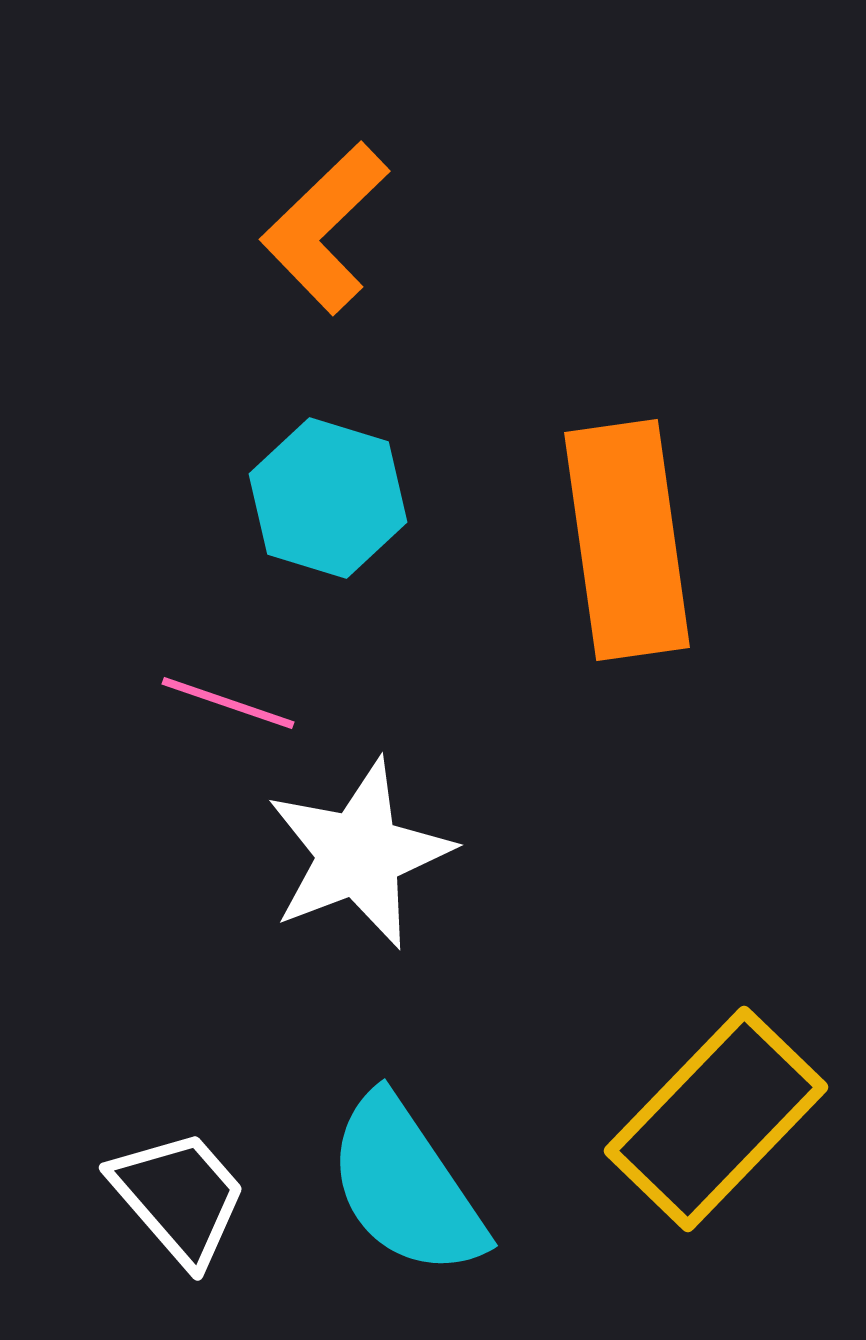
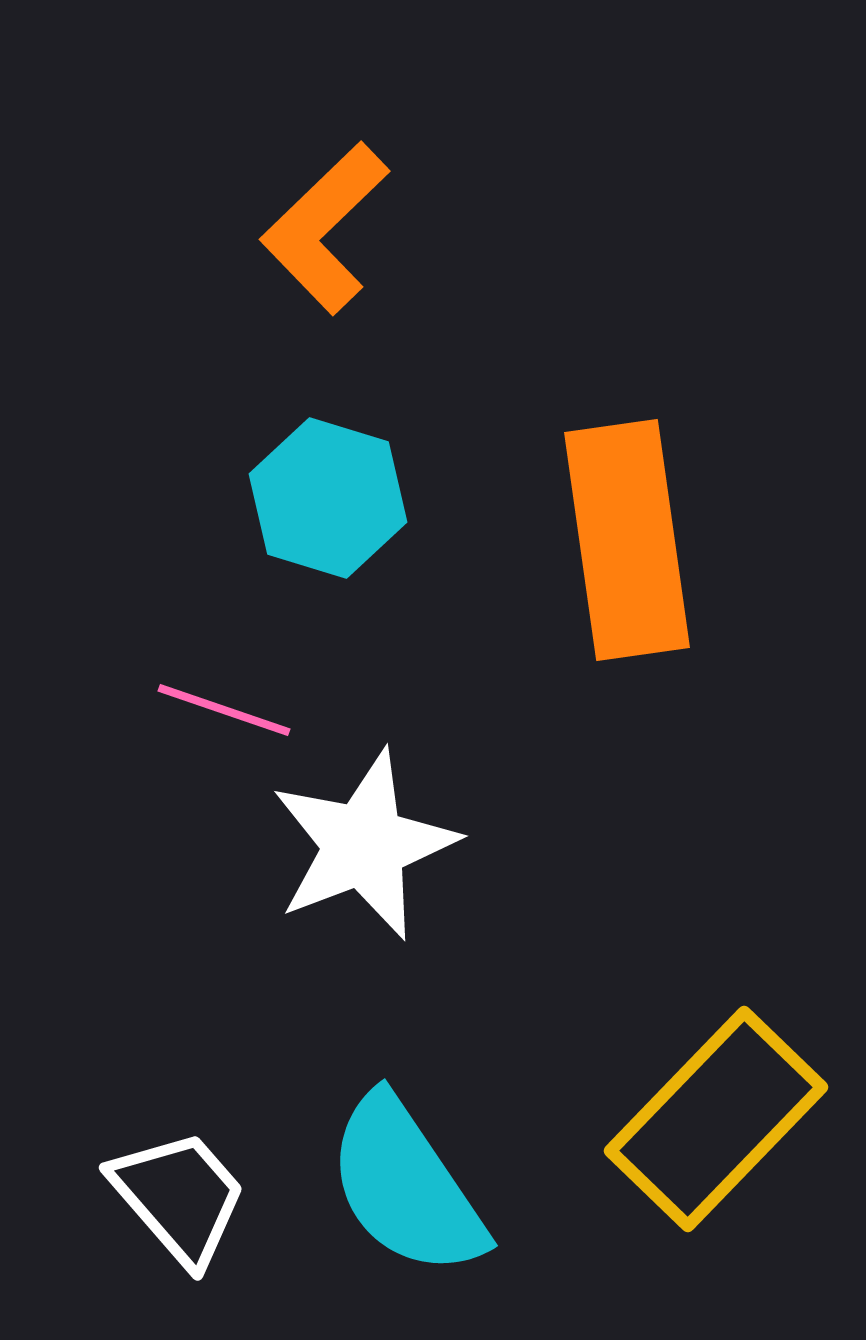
pink line: moved 4 px left, 7 px down
white star: moved 5 px right, 9 px up
